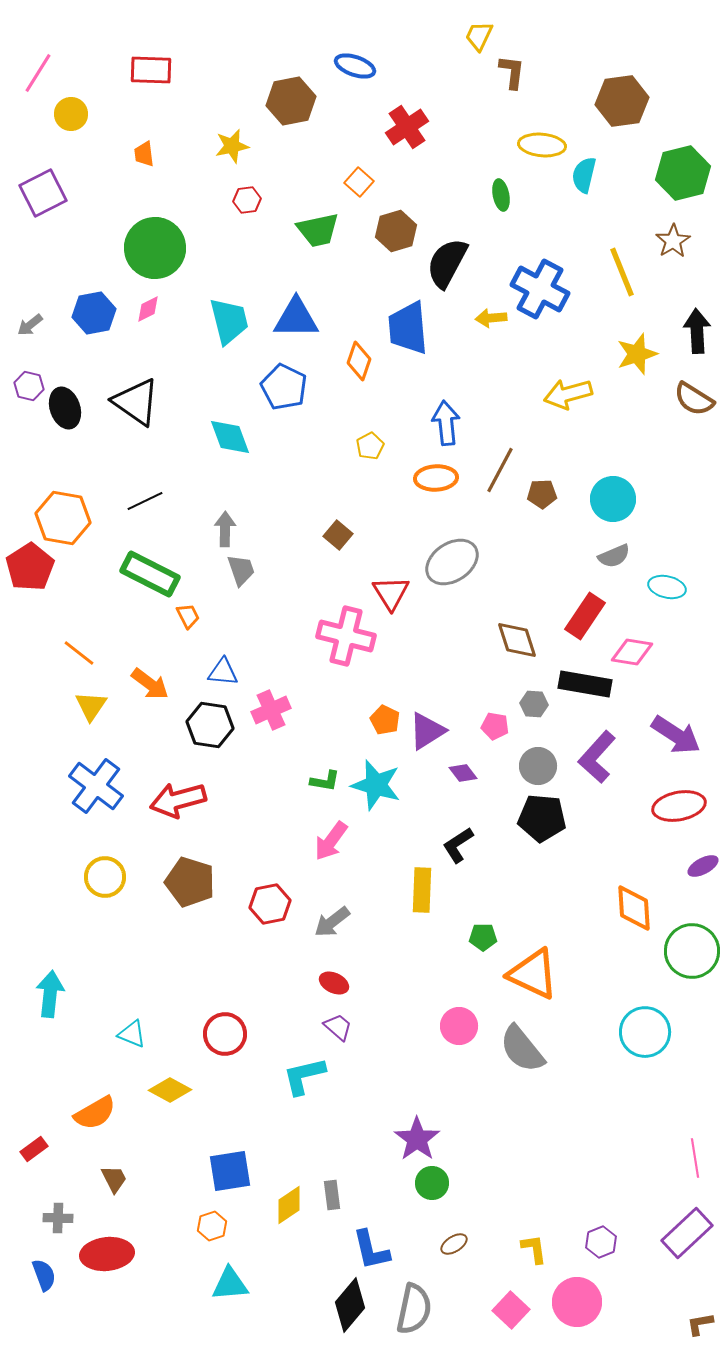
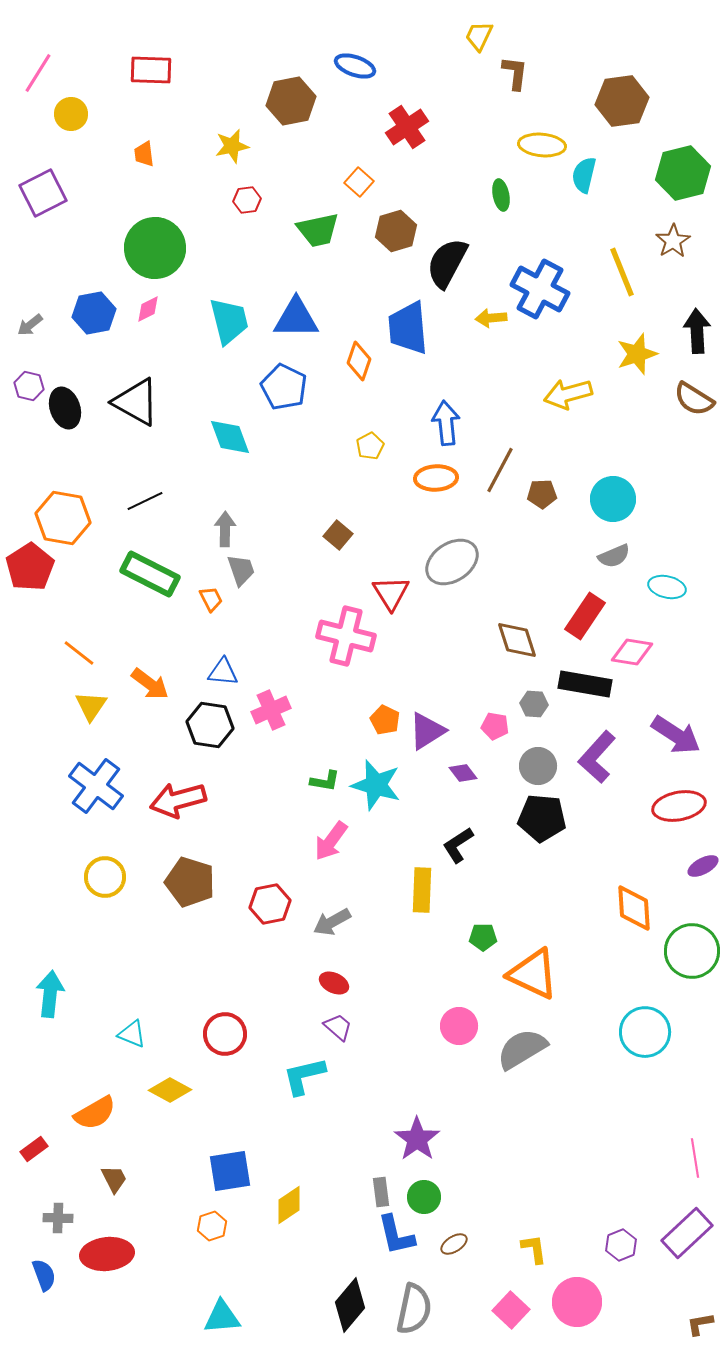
brown L-shape at (512, 72): moved 3 px right, 1 px down
black triangle at (136, 402): rotated 6 degrees counterclockwise
orange trapezoid at (188, 616): moved 23 px right, 17 px up
gray arrow at (332, 922): rotated 9 degrees clockwise
gray semicircle at (522, 1049): rotated 98 degrees clockwise
green circle at (432, 1183): moved 8 px left, 14 px down
gray rectangle at (332, 1195): moved 49 px right, 3 px up
purple hexagon at (601, 1242): moved 20 px right, 3 px down
blue L-shape at (371, 1250): moved 25 px right, 15 px up
cyan triangle at (230, 1284): moved 8 px left, 33 px down
